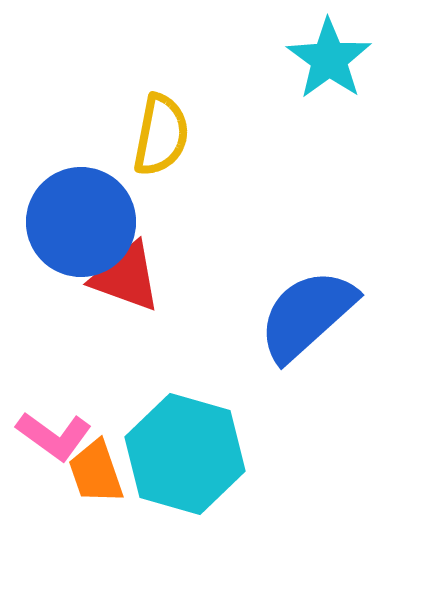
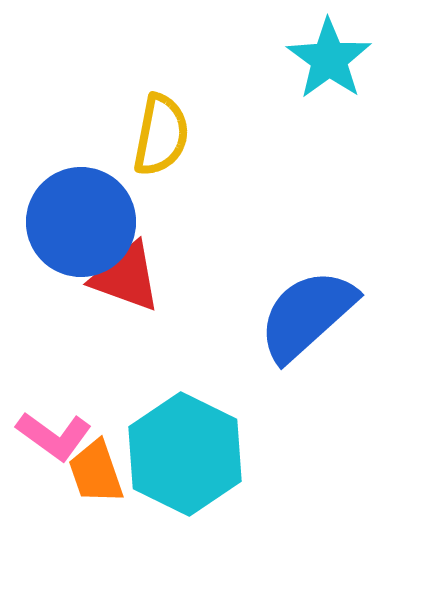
cyan hexagon: rotated 10 degrees clockwise
